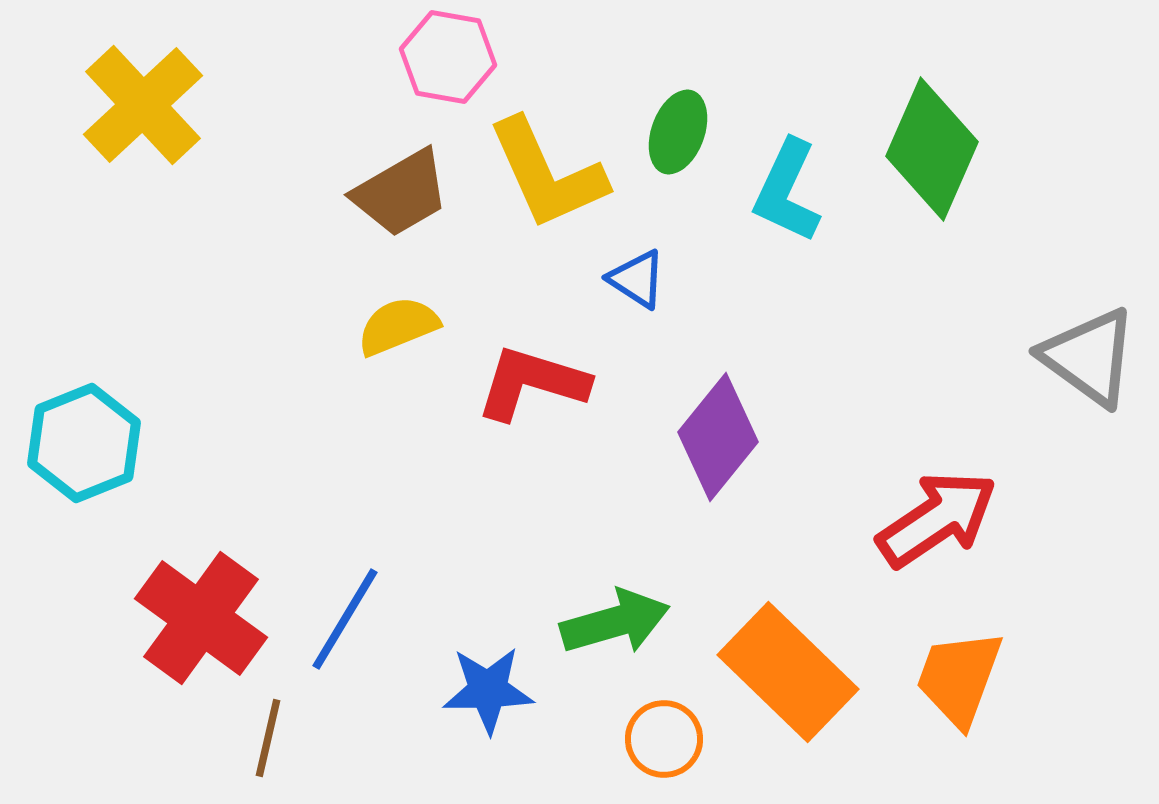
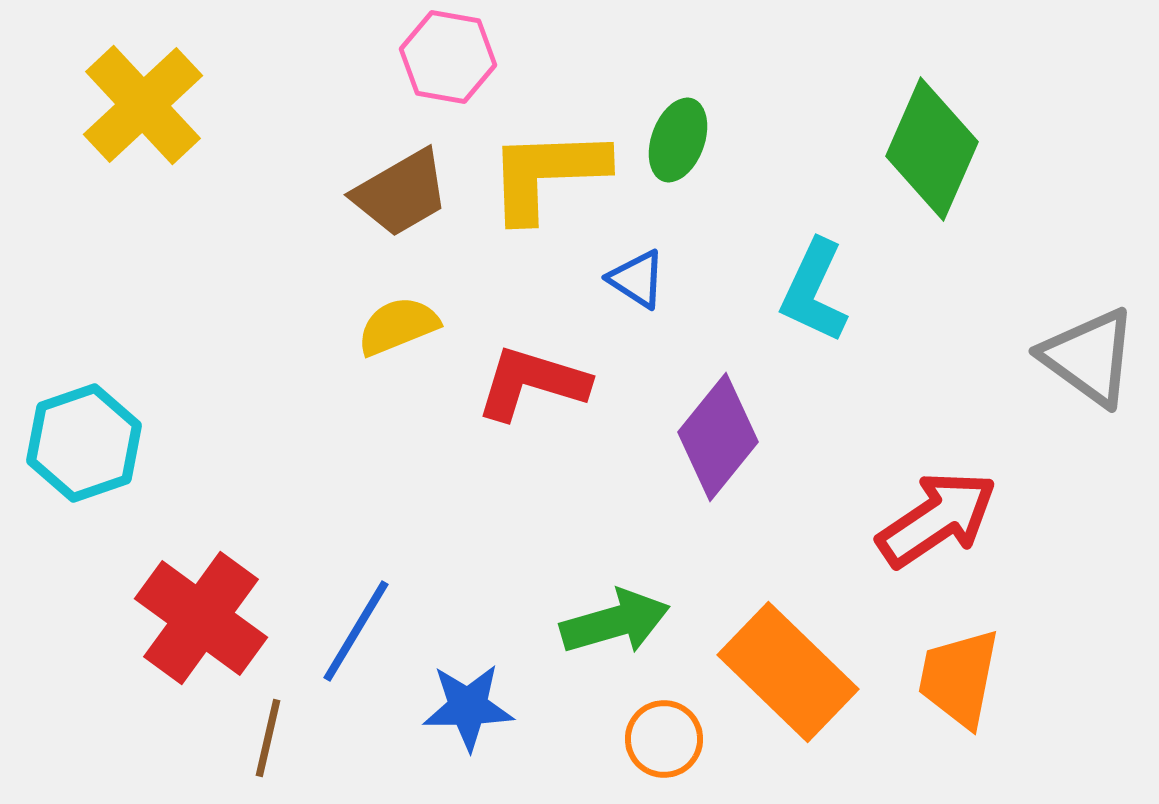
green ellipse: moved 8 px down
yellow L-shape: rotated 112 degrees clockwise
cyan L-shape: moved 27 px right, 100 px down
cyan hexagon: rotated 3 degrees clockwise
blue line: moved 11 px right, 12 px down
orange trapezoid: rotated 9 degrees counterclockwise
blue star: moved 20 px left, 17 px down
